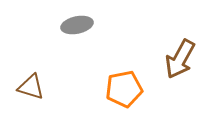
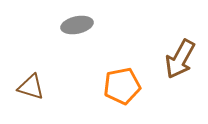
orange pentagon: moved 2 px left, 3 px up
